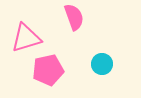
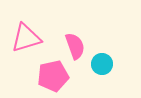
pink semicircle: moved 1 px right, 29 px down
pink pentagon: moved 5 px right, 6 px down
